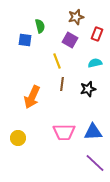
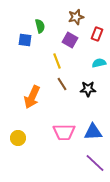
cyan semicircle: moved 4 px right
brown line: rotated 40 degrees counterclockwise
black star: rotated 14 degrees clockwise
